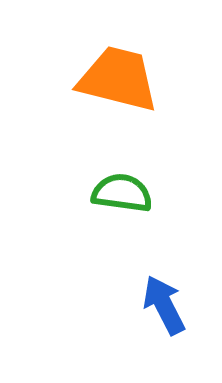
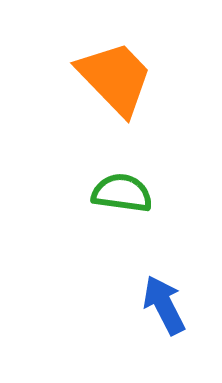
orange trapezoid: moved 3 px left, 1 px up; rotated 32 degrees clockwise
